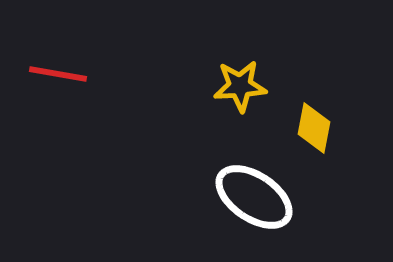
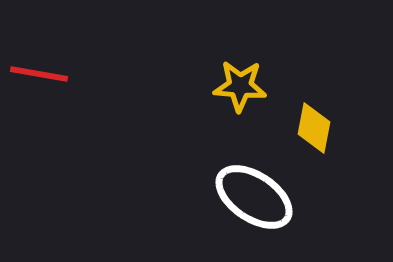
red line: moved 19 px left
yellow star: rotated 8 degrees clockwise
